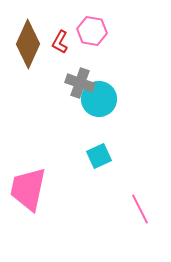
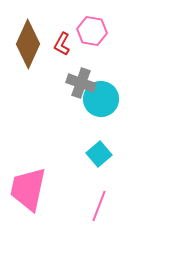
red L-shape: moved 2 px right, 2 px down
gray cross: moved 1 px right
cyan circle: moved 2 px right
cyan square: moved 2 px up; rotated 15 degrees counterclockwise
pink line: moved 41 px left, 3 px up; rotated 48 degrees clockwise
